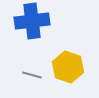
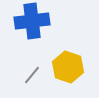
gray line: rotated 66 degrees counterclockwise
